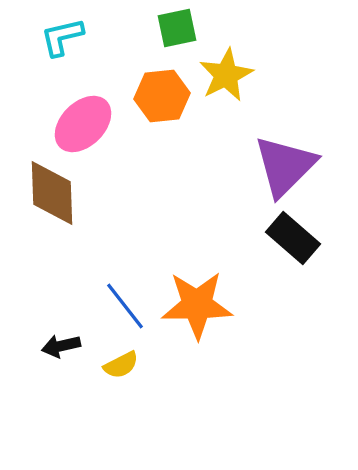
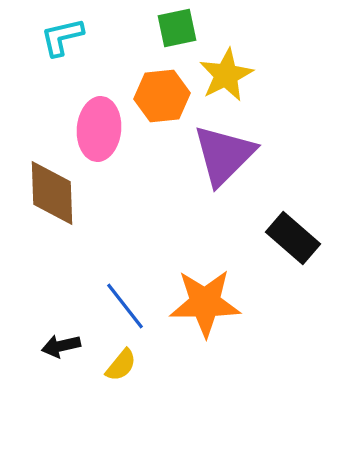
pink ellipse: moved 16 px right, 5 px down; rotated 40 degrees counterclockwise
purple triangle: moved 61 px left, 11 px up
orange star: moved 8 px right, 2 px up
yellow semicircle: rotated 24 degrees counterclockwise
